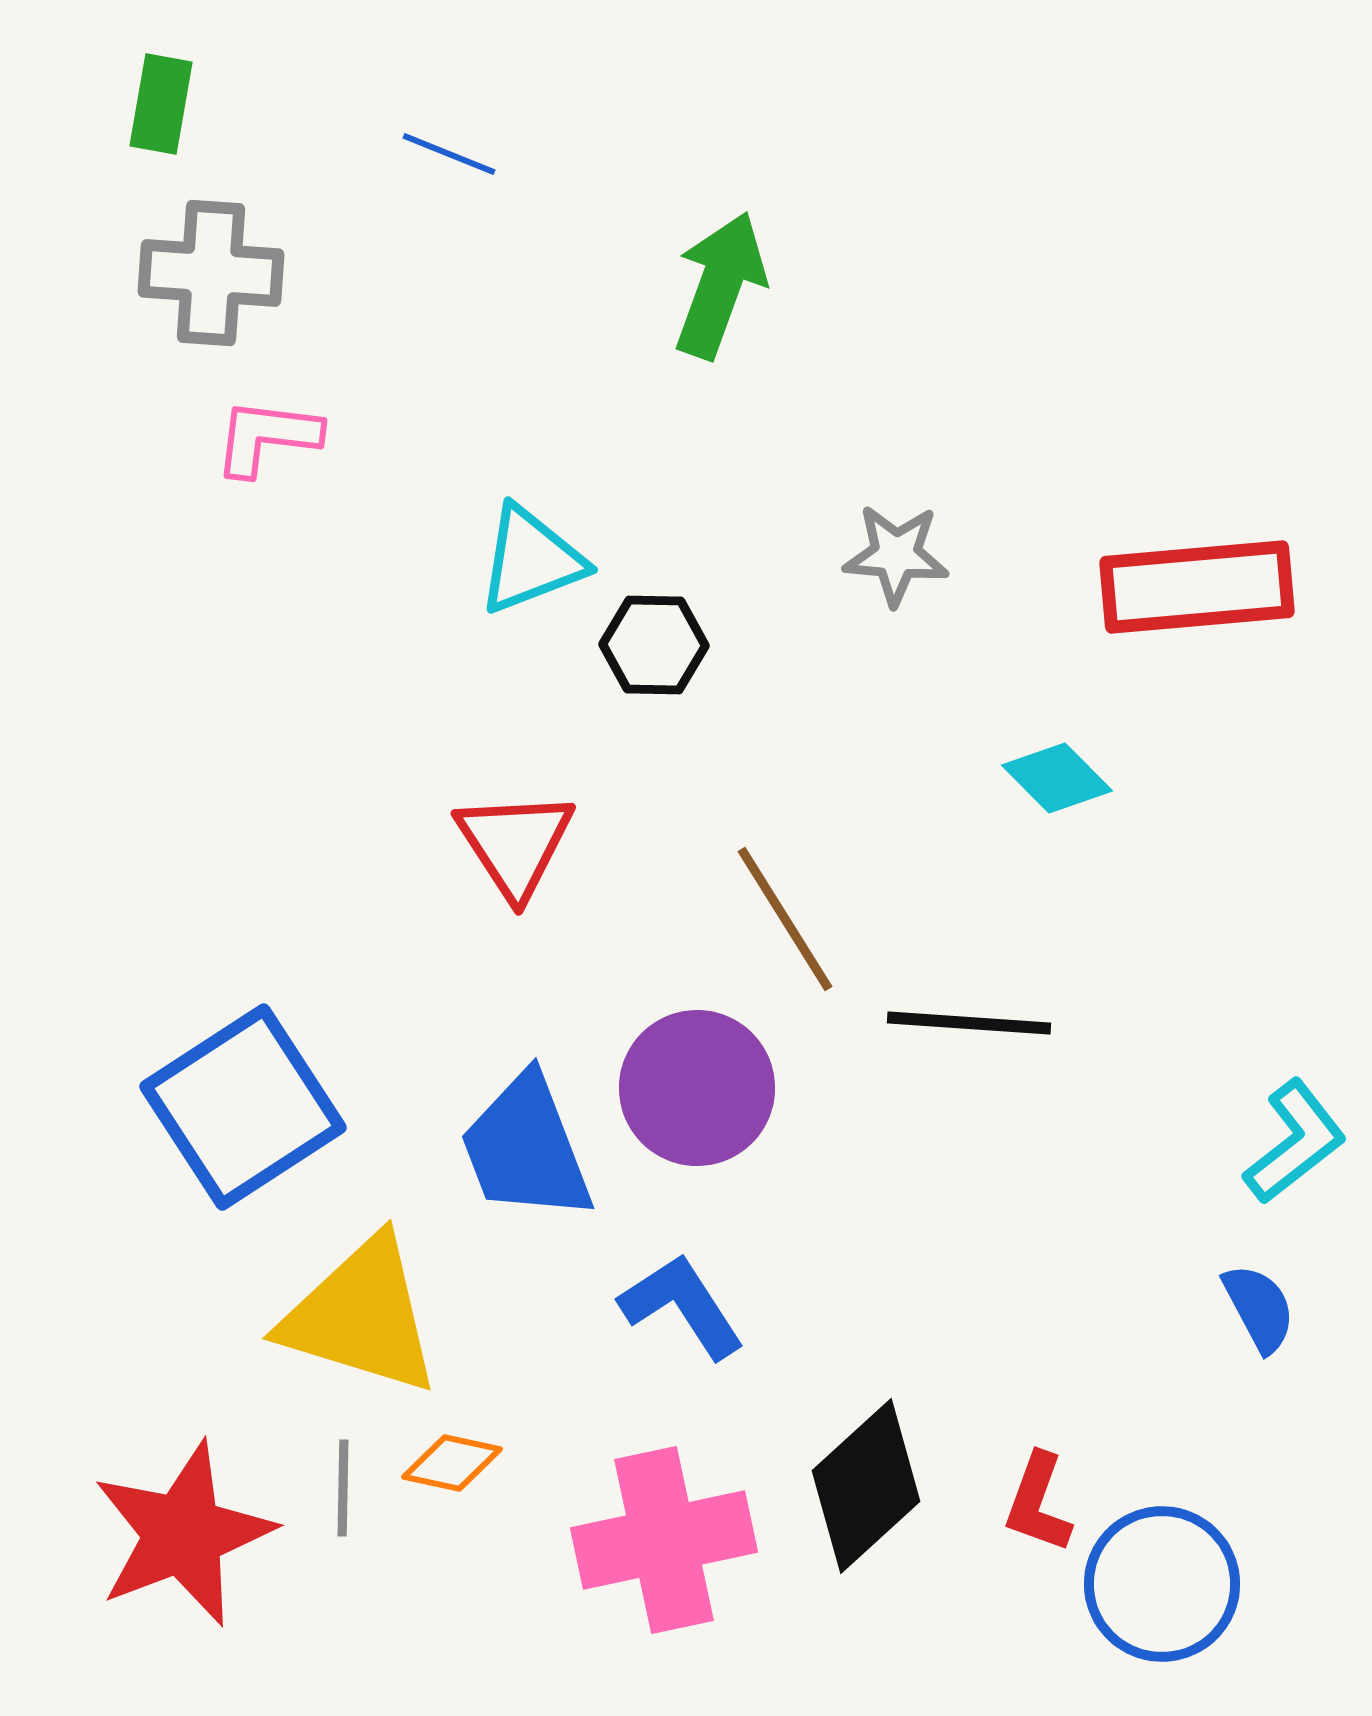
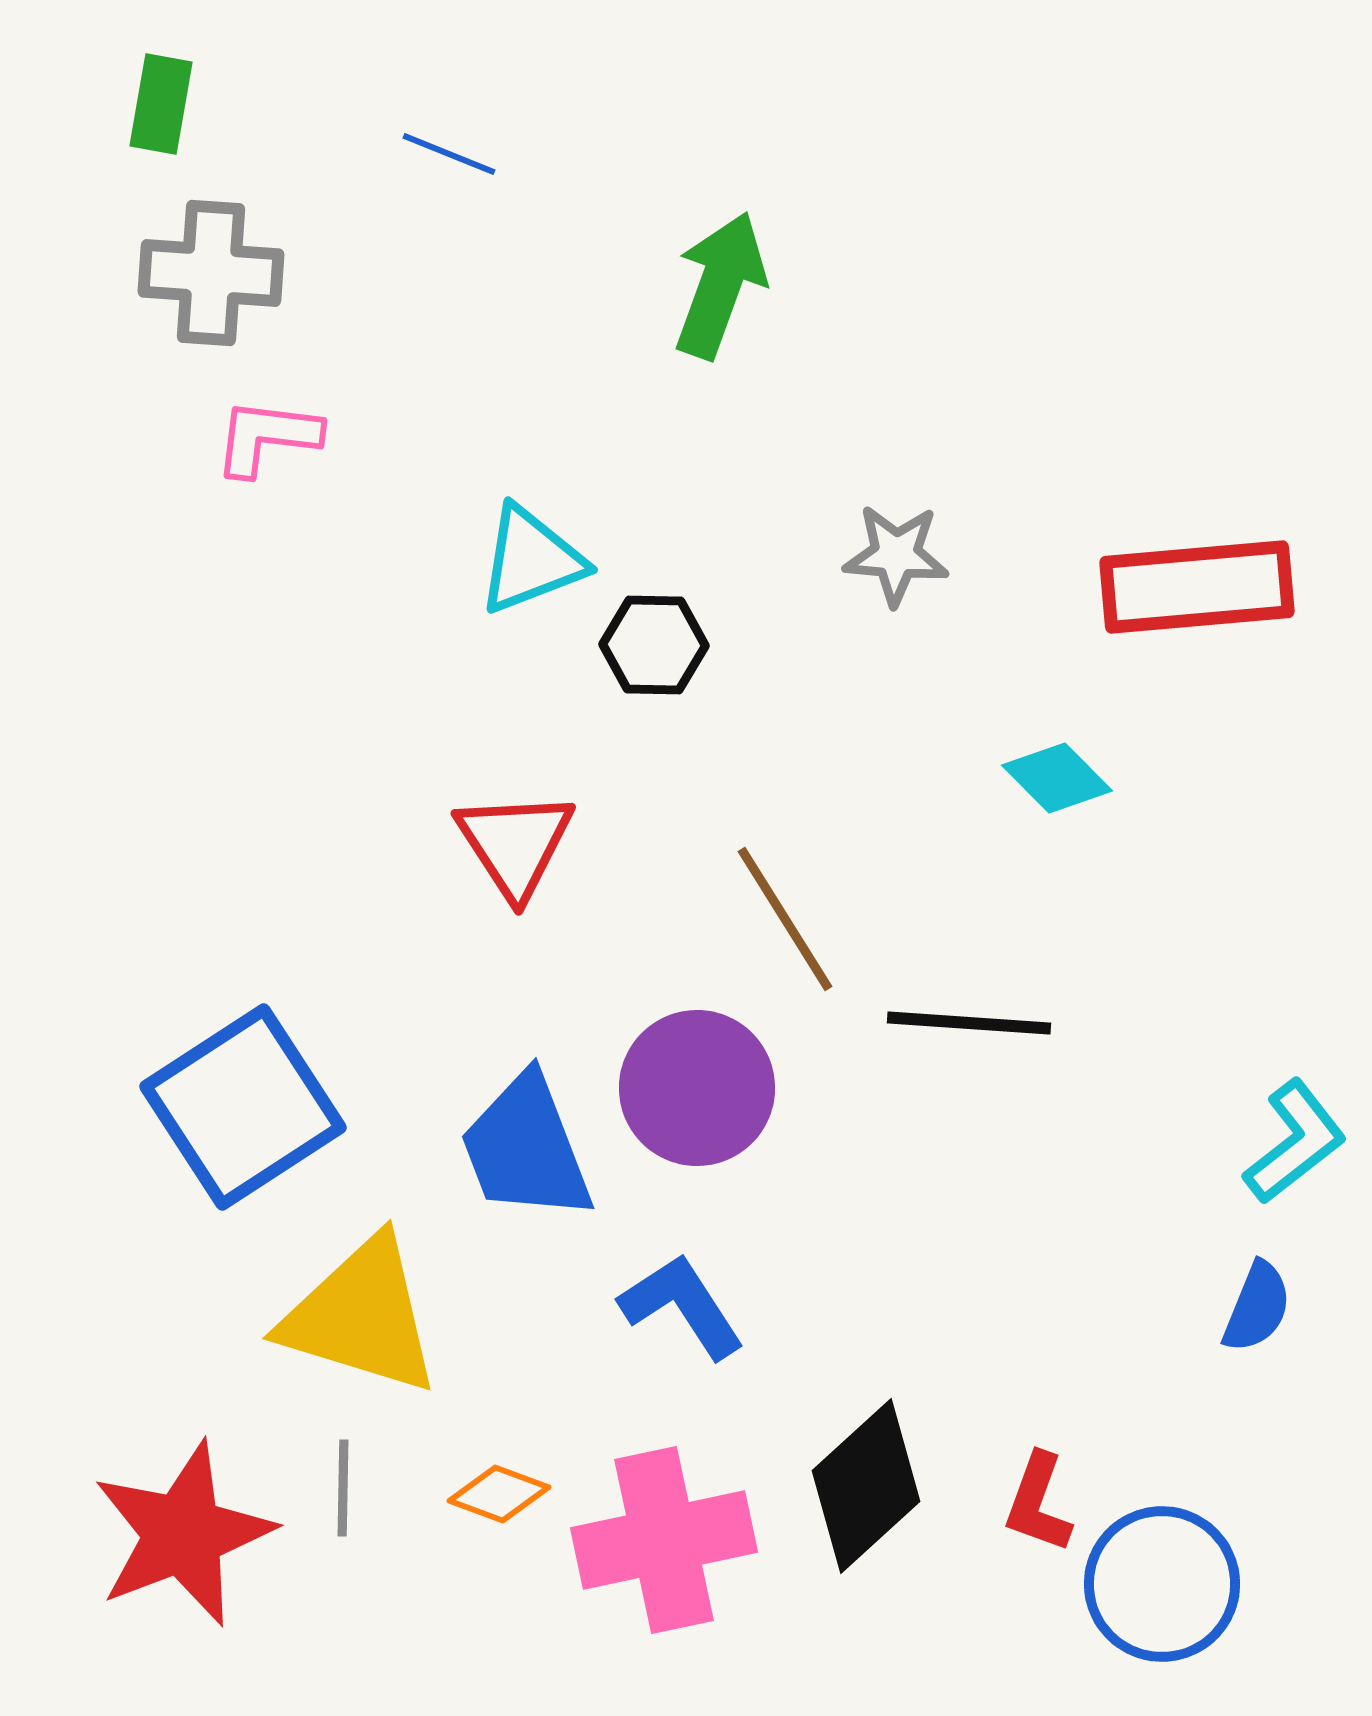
blue semicircle: moved 2 px left, 1 px up; rotated 50 degrees clockwise
orange diamond: moved 47 px right, 31 px down; rotated 8 degrees clockwise
